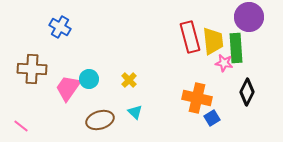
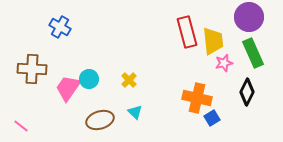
red rectangle: moved 3 px left, 5 px up
green rectangle: moved 17 px right, 5 px down; rotated 20 degrees counterclockwise
pink star: rotated 24 degrees counterclockwise
